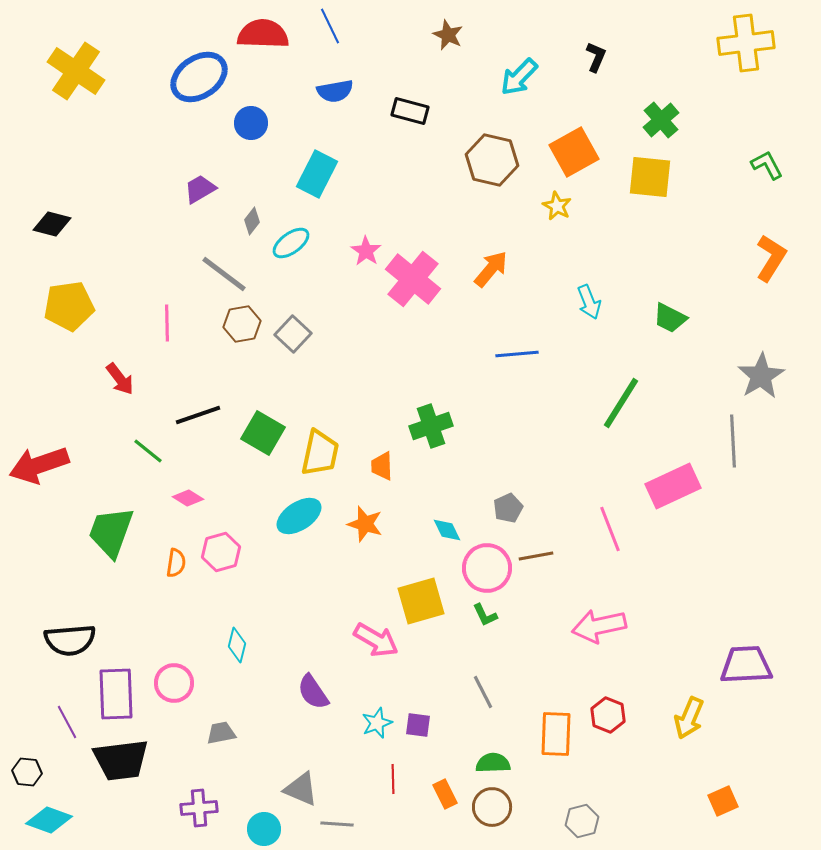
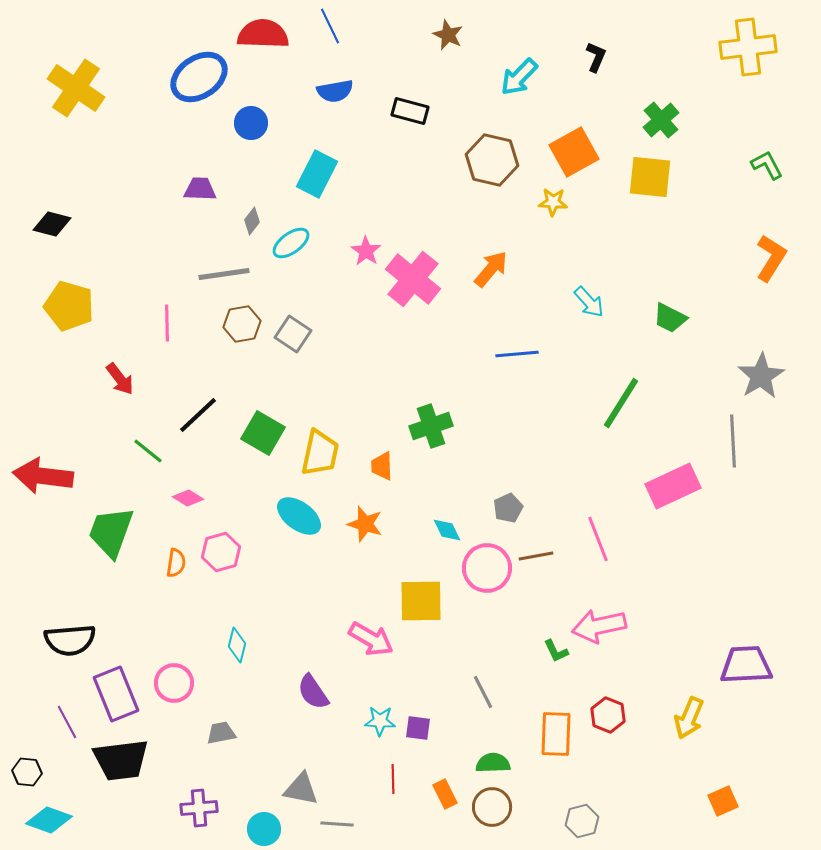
yellow cross at (746, 43): moved 2 px right, 4 px down
yellow cross at (76, 71): moved 17 px down
purple trapezoid at (200, 189): rotated 32 degrees clockwise
yellow star at (557, 206): moved 4 px left, 4 px up; rotated 24 degrees counterclockwise
gray line at (224, 274): rotated 45 degrees counterclockwise
cyan arrow at (589, 302): rotated 20 degrees counterclockwise
yellow pentagon at (69, 306): rotated 24 degrees clockwise
gray square at (293, 334): rotated 9 degrees counterclockwise
black line at (198, 415): rotated 24 degrees counterclockwise
red arrow at (39, 465): moved 4 px right, 11 px down; rotated 26 degrees clockwise
cyan ellipse at (299, 516): rotated 69 degrees clockwise
pink line at (610, 529): moved 12 px left, 10 px down
yellow square at (421, 601): rotated 15 degrees clockwise
green L-shape at (485, 615): moved 71 px right, 36 px down
pink arrow at (376, 640): moved 5 px left, 1 px up
purple rectangle at (116, 694): rotated 20 degrees counterclockwise
cyan star at (377, 723): moved 3 px right, 2 px up; rotated 24 degrees clockwise
purple square at (418, 725): moved 3 px down
gray triangle at (301, 789): rotated 12 degrees counterclockwise
